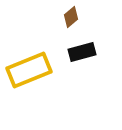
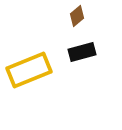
brown diamond: moved 6 px right, 1 px up
